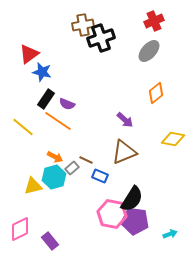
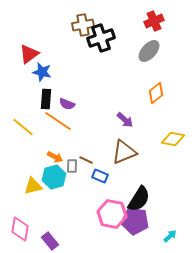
black rectangle: rotated 30 degrees counterclockwise
gray rectangle: moved 2 px up; rotated 48 degrees counterclockwise
black semicircle: moved 7 px right
pink diamond: rotated 55 degrees counterclockwise
cyan arrow: moved 2 px down; rotated 24 degrees counterclockwise
